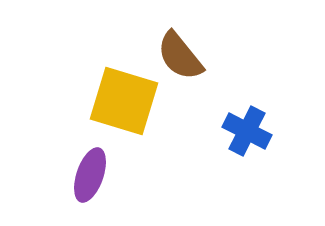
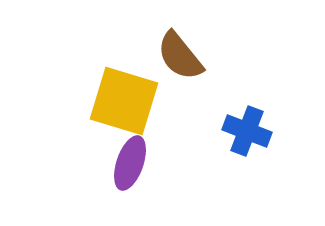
blue cross: rotated 6 degrees counterclockwise
purple ellipse: moved 40 px right, 12 px up
